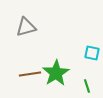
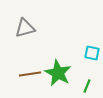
gray triangle: moved 1 px left, 1 px down
green star: moved 2 px right; rotated 12 degrees counterclockwise
green line: rotated 40 degrees clockwise
